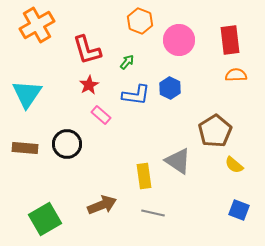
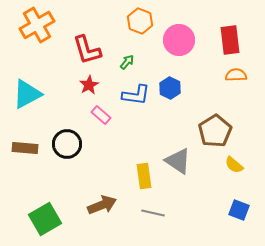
cyan triangle: rotated 28 degrees clockwise
